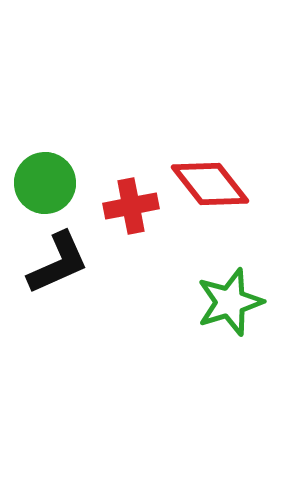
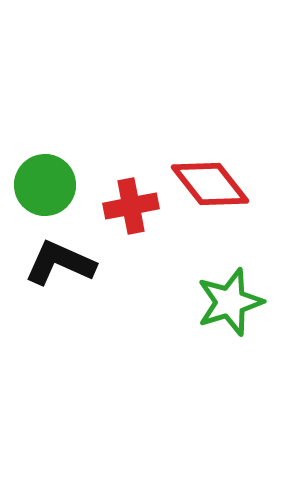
green circle: moved 2 px down
black L-shape: moved 2 px right; rotated 132 degrees counterclockwise
